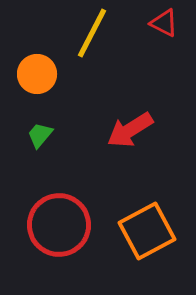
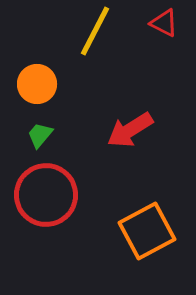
yellow line: moved 3 px right, 2 px up
orange circle: moved 10 px down
red circle: moved 13 px left, 30 px up
